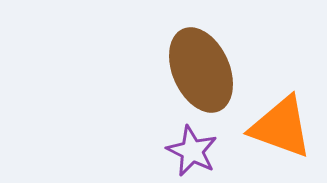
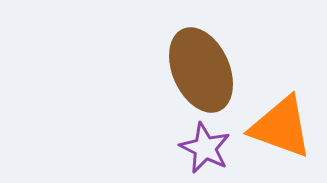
purple star: moved 13 px right, 3 px up
